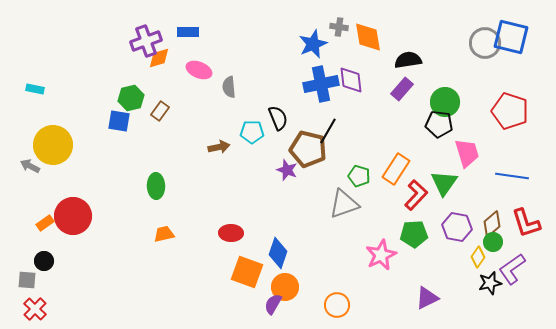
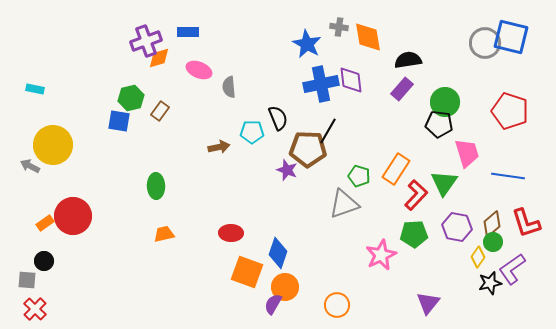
blue star at (313, 44): moved 6 px left; rotated 20 degrees counterclockwise
brown pentagon at (308, 149): rotated 12 degrees counterclockwise
blue line at (512, 176): moved 4 px left
purple triangle at (427, 298): moved 1 px right, 5 px down; rotated 25 degrees counterclockwise
